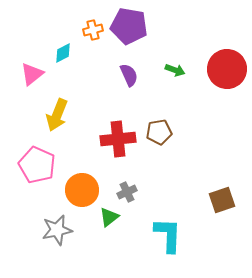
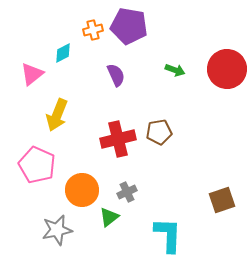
purple semicircle: moved 13 px left
red cross: rotated 8 degrees counterclockwise
